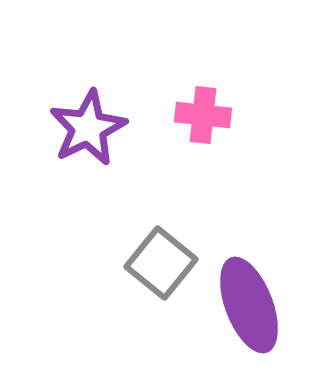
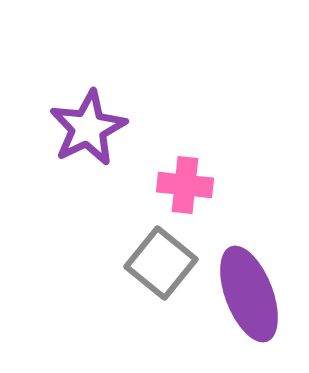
pink cross: moved 18 px left, 70 px down
purple ellipse: moved 11 px up
